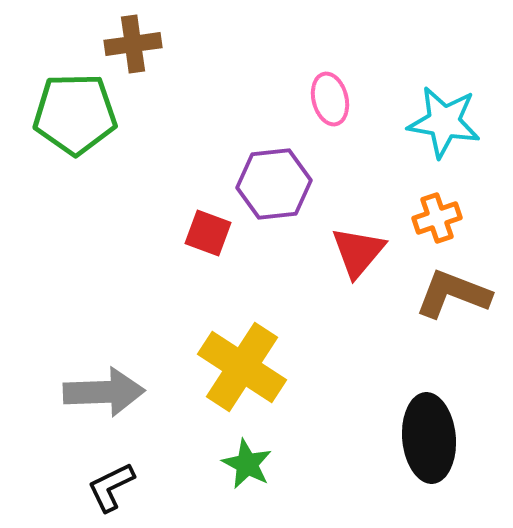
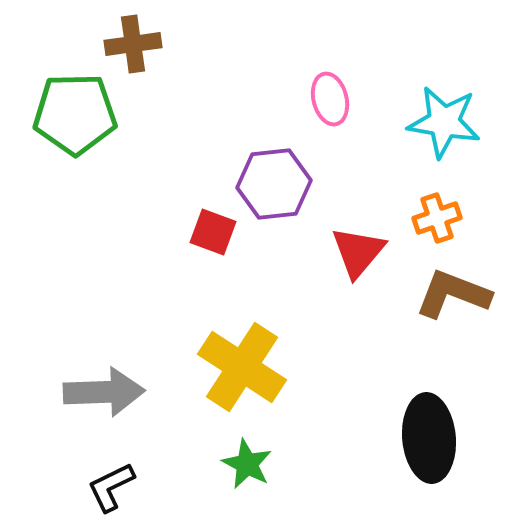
red square: moved 5 px right, 1 px up
